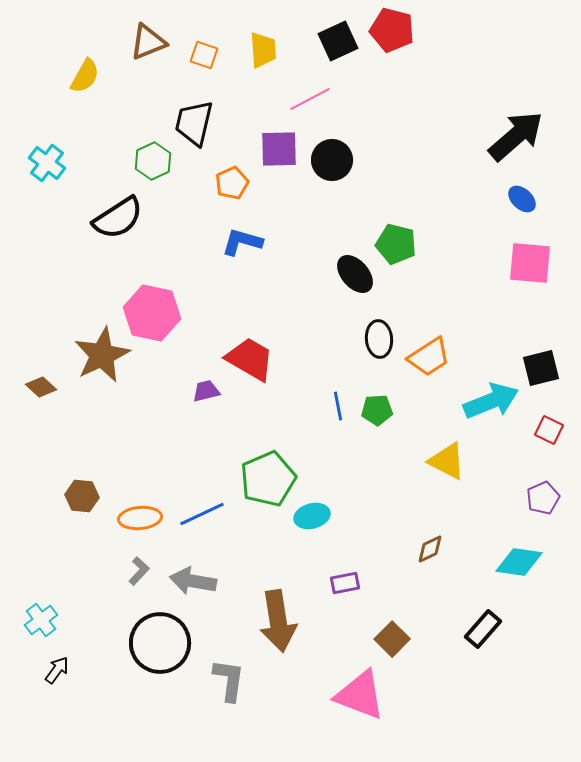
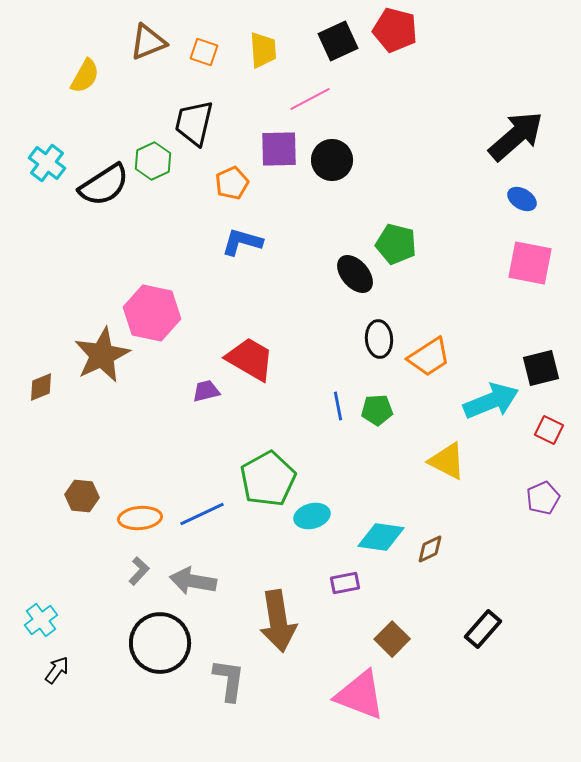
red pentagon at (392, 30): moved 3 px right
orange square at (204, 55): moved 3 px up
blue ellipse at (522, 199): rotated 12 degrees counterclockwise
black semicircle at (118, 218): moved 14 px left, 33 px up
pink square at (530, 263): rotated 6 degrees clockwise
brown diamond at (41, 387): rotated 64 degrees counterclockwise
green pentagon at (268, 479): rotated 6 degrees counterclockwise
cyan diamond at (519, 562): moved 138 px left, 25 px up
